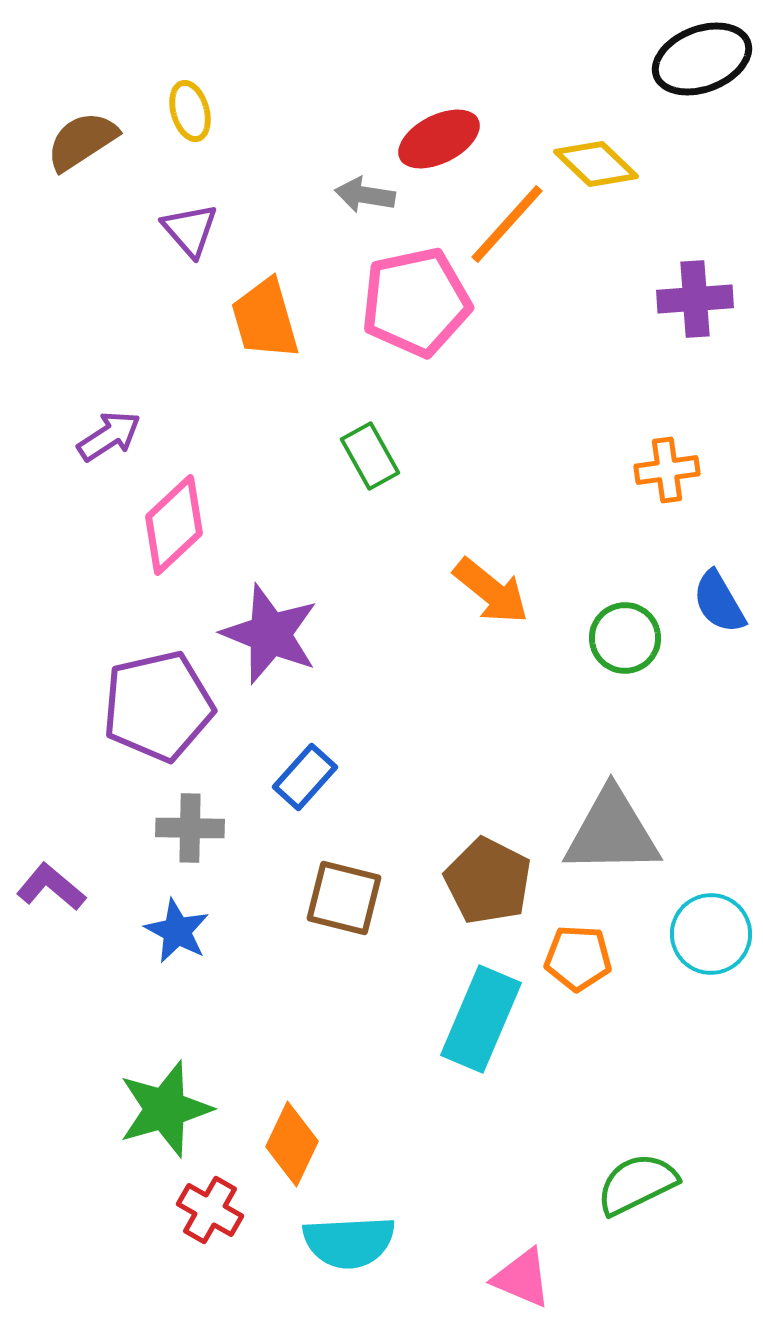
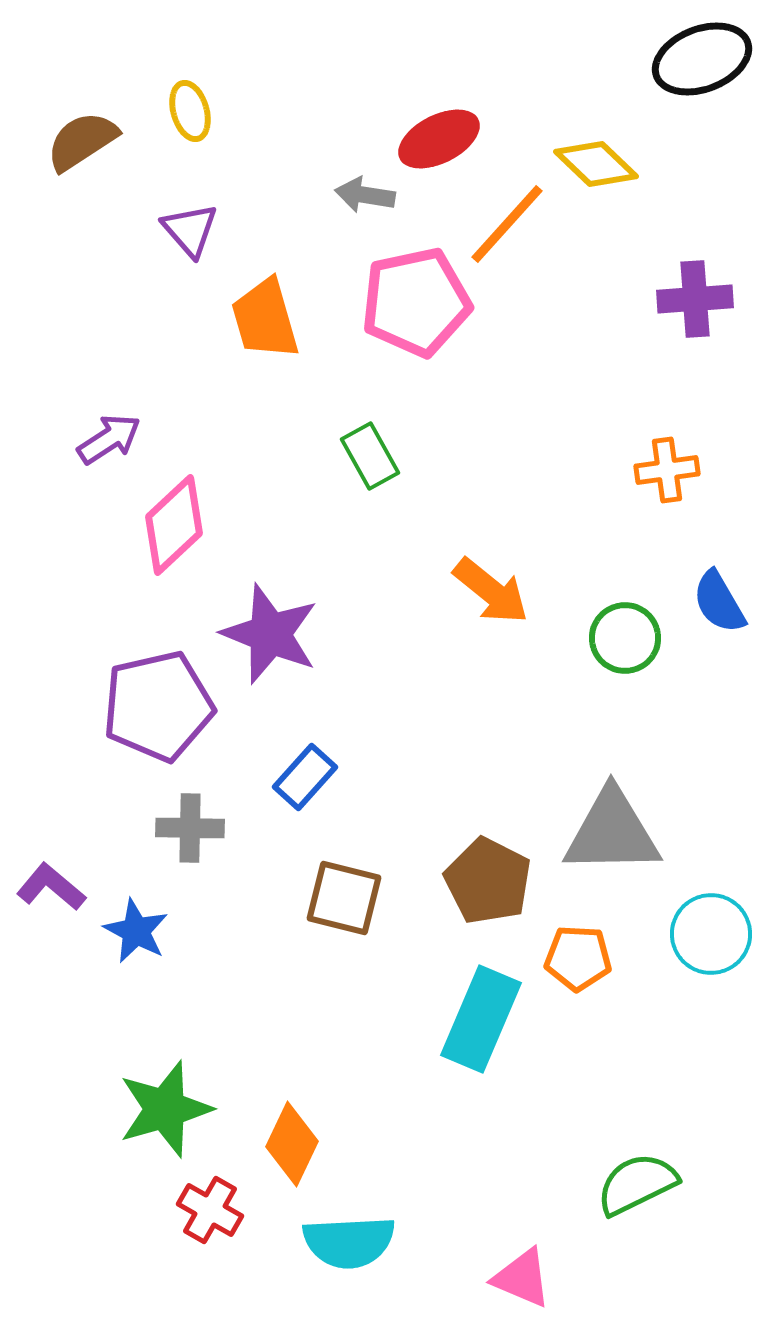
purple arrow: moved 3 px down
blue star: moved 41 px left
